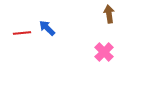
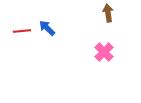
brown arrow: moved 1 px left, 1 px up
red line: moved 2 px up
